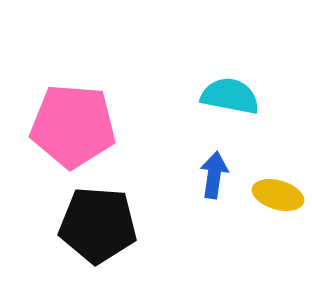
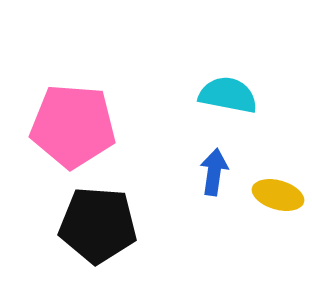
cyan semicircle: moved 2 px left, 1 px up
blue arrow: moved 3 px up
